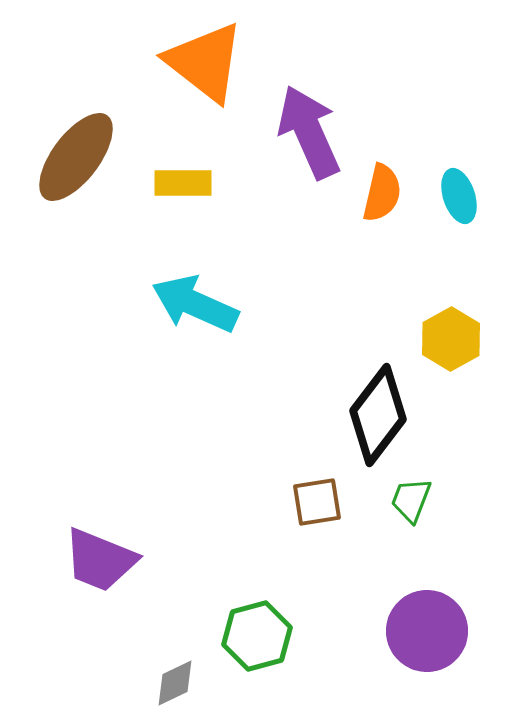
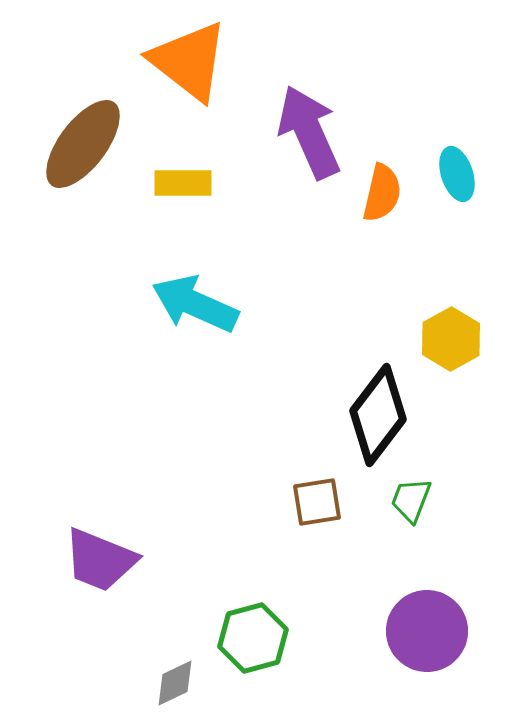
orange triangle: moved 16 px left, 1 px up
brown ellipse: moved 7 px right, 13 px up
cyan ellipse: moved 2 px left, 22 px up
green hexagon: moved 4 px left, 2 px down
